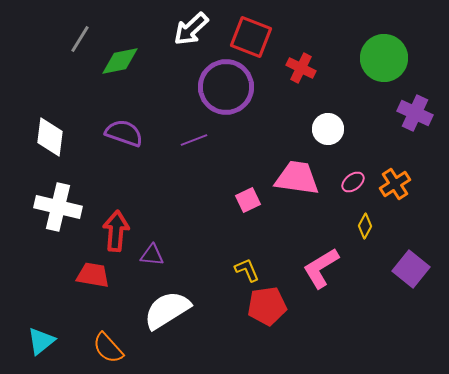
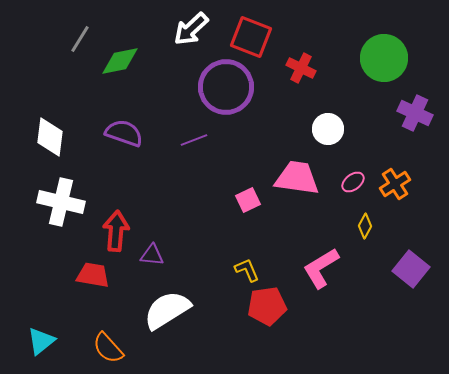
white cross: moved 3 px right, 5 px up
